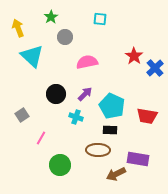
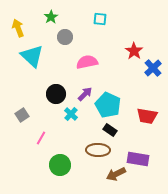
red star: moved 5 px up
blue cross: moved 2 px left
cyan pentagon: moved 4 px left, 1 px up
cyan cross: moved 5 px left, 3 px up; rotated 24 degrees clockwise
black rectangle: rotated 32 degrees clockwise
